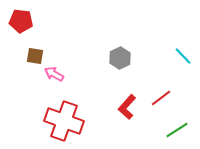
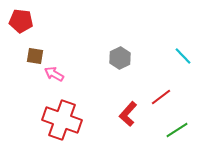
red line: moved 1 px up
red L-shape: moved 1 px right, 7 px down
red cross: moved 2 px left, 1 px up
